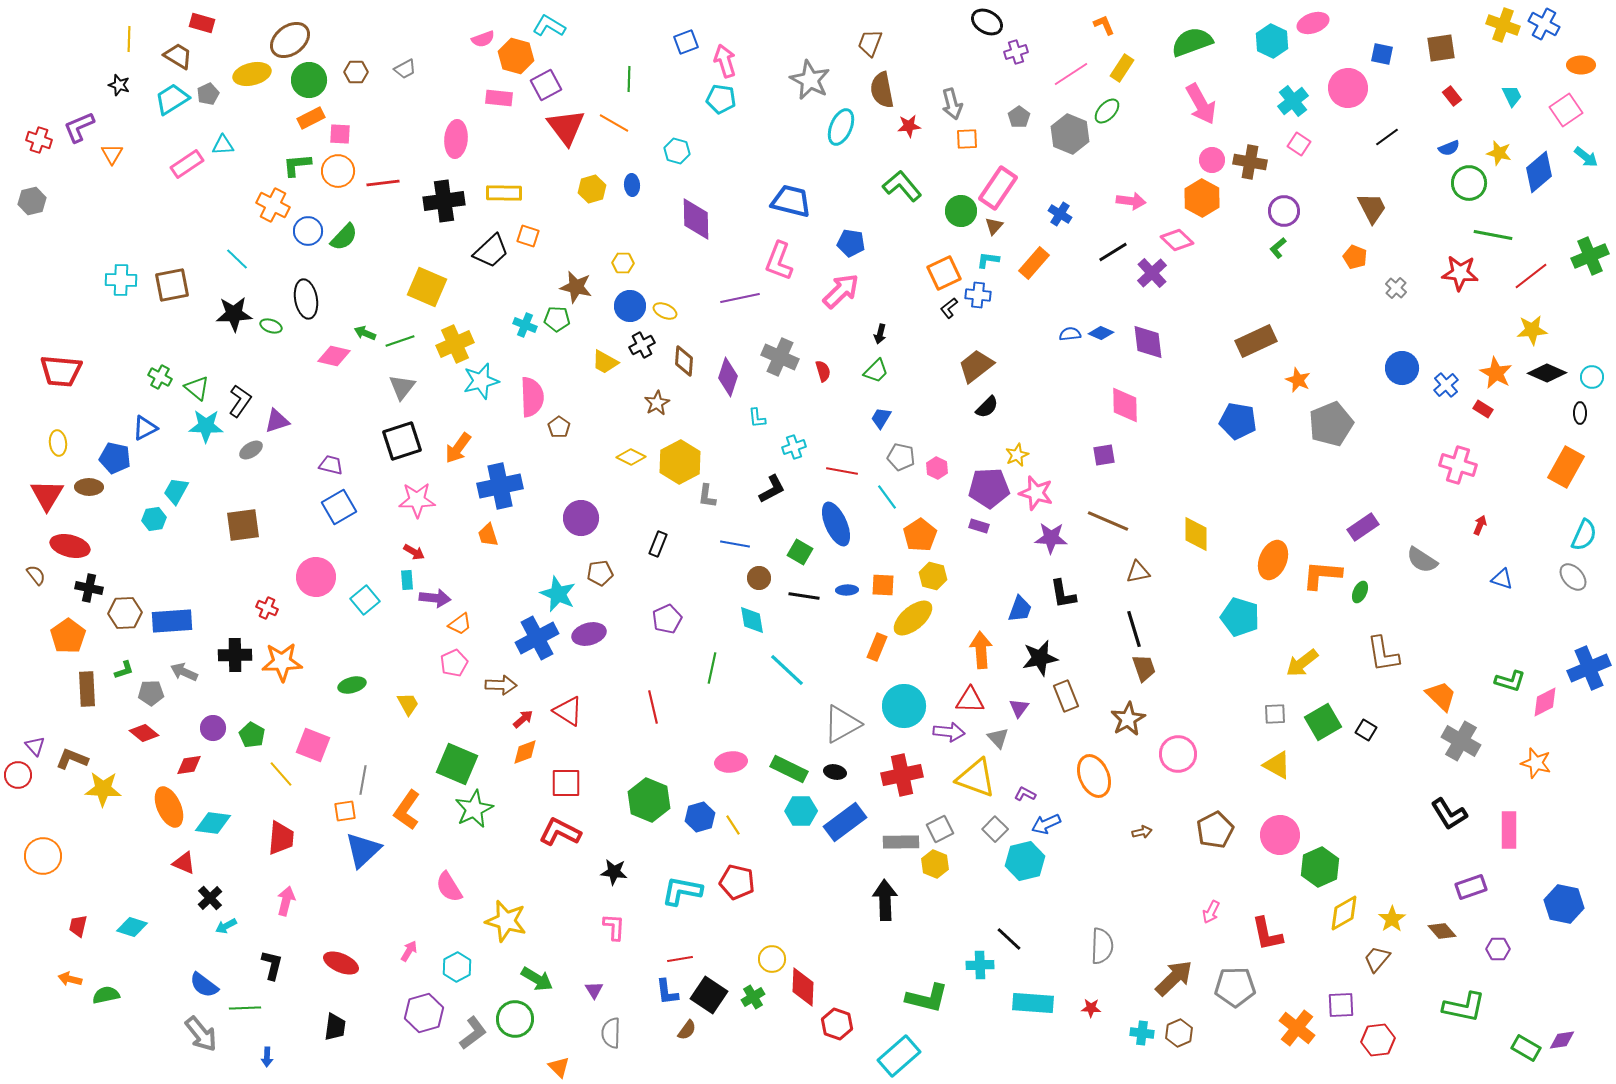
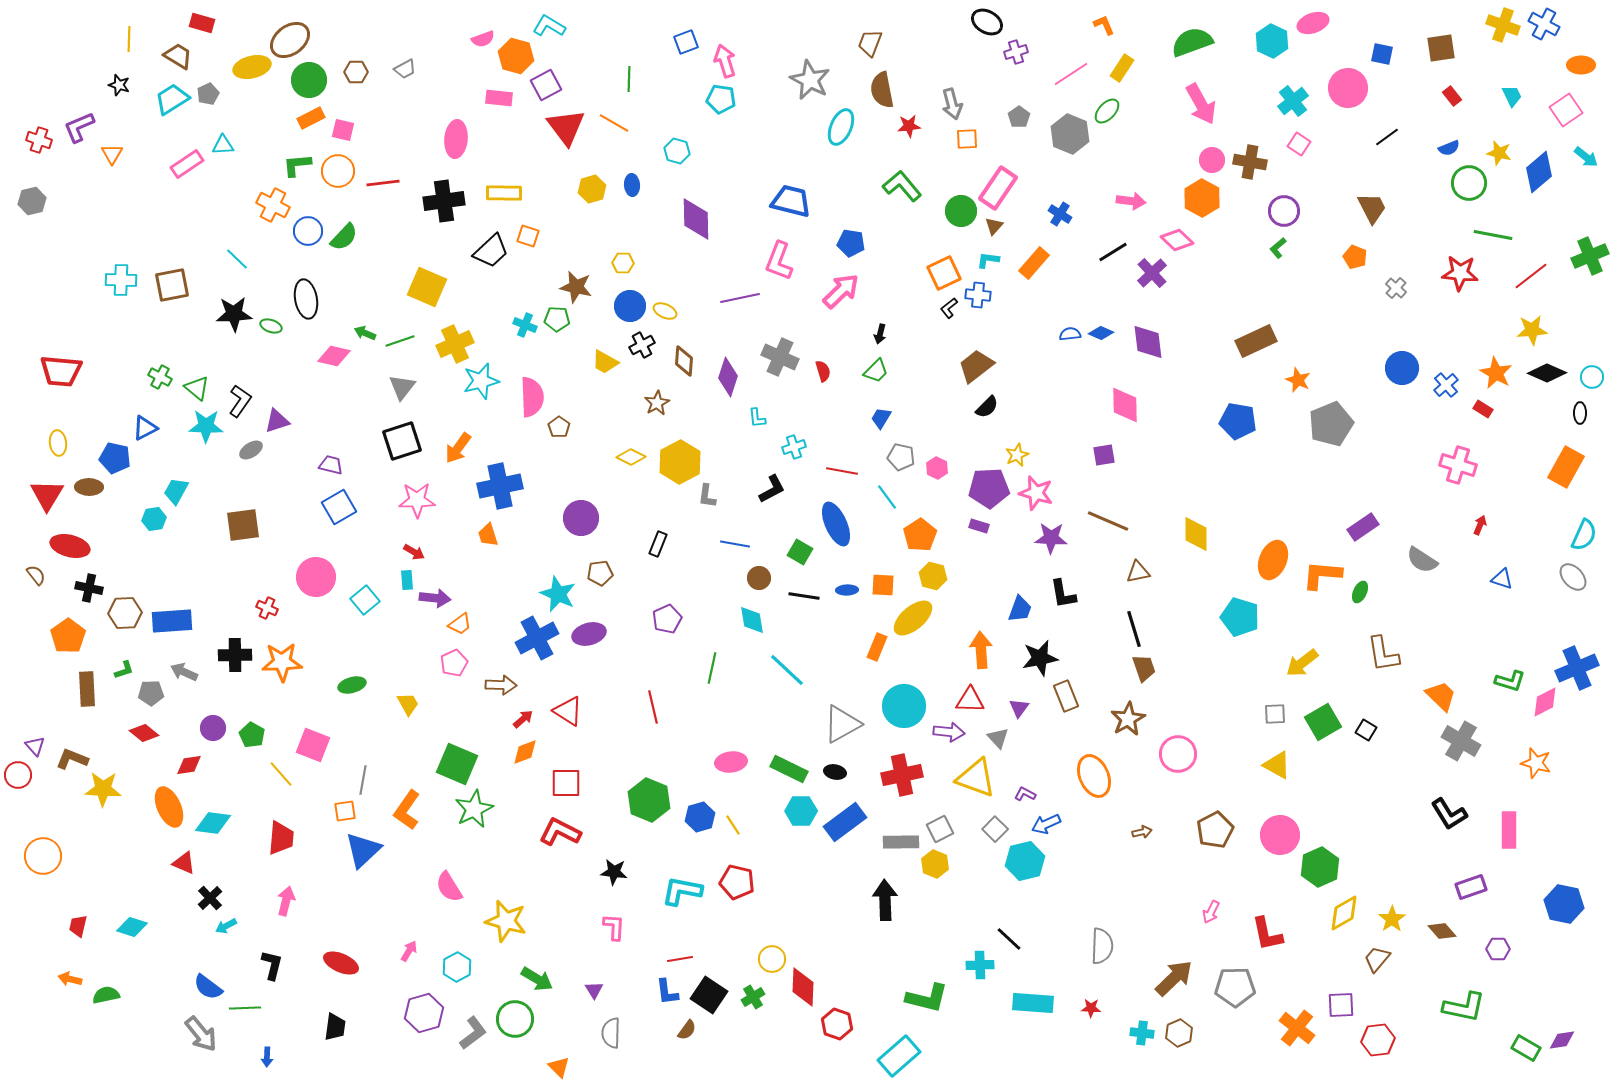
yellow ellipse at (252, 74): moved 7 px up
pink square at (340, 134): moved 3 px right, 4 px up; rotated 10 degrees clockwise
blue cross at (1589, 668): moved 12 px left
blue semicircle at (204, 985): moved 4 px right, 2 px down
